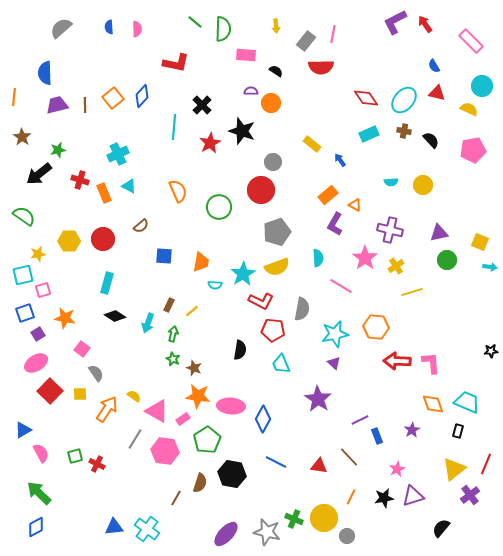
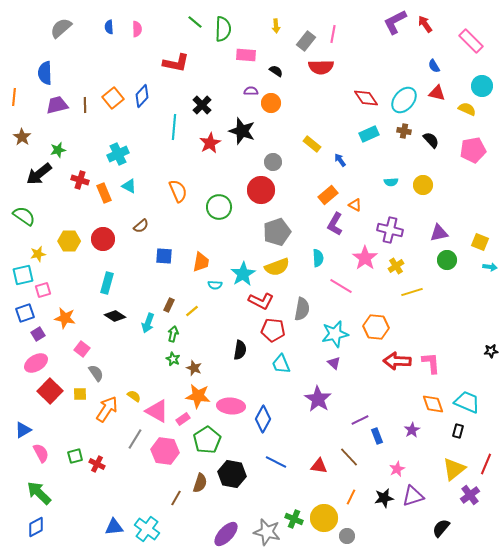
yellow semicircle at (469, 109): moved 2 px left
